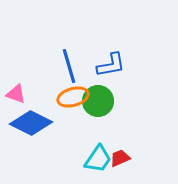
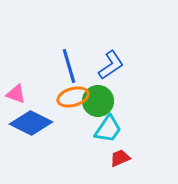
blue L-shape: rotated 24 degrees counterclockwise
cyan trapezoid: moved 10 px right, 30 px up
